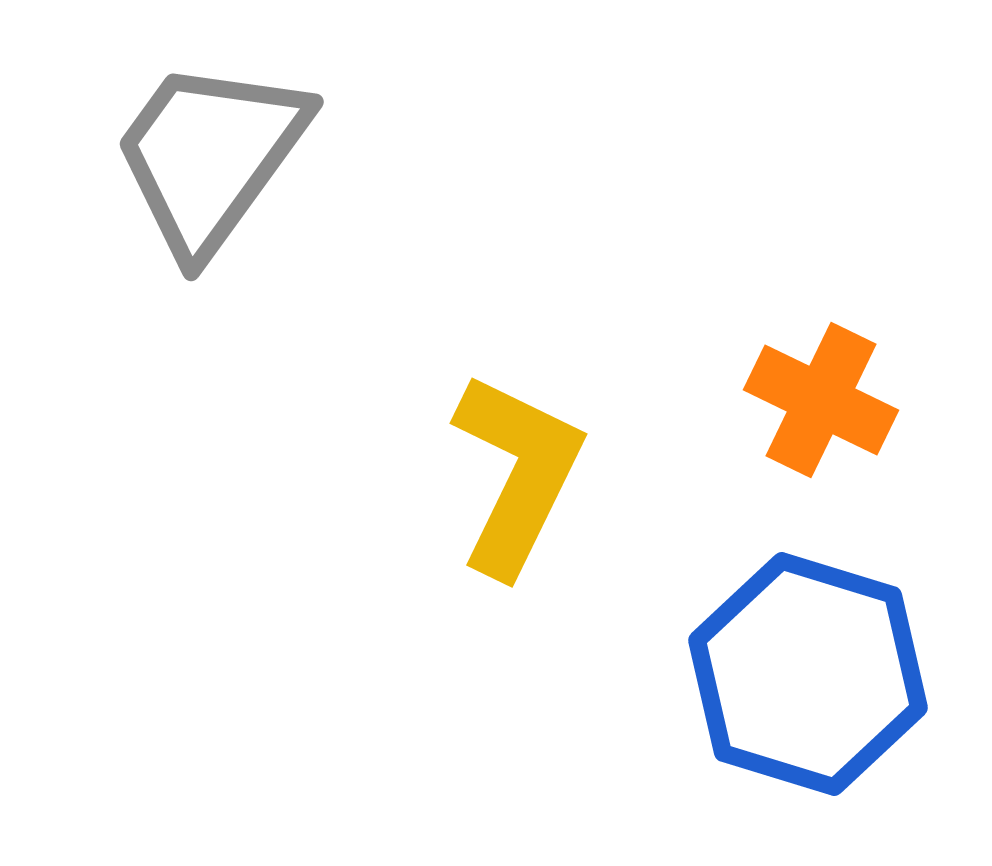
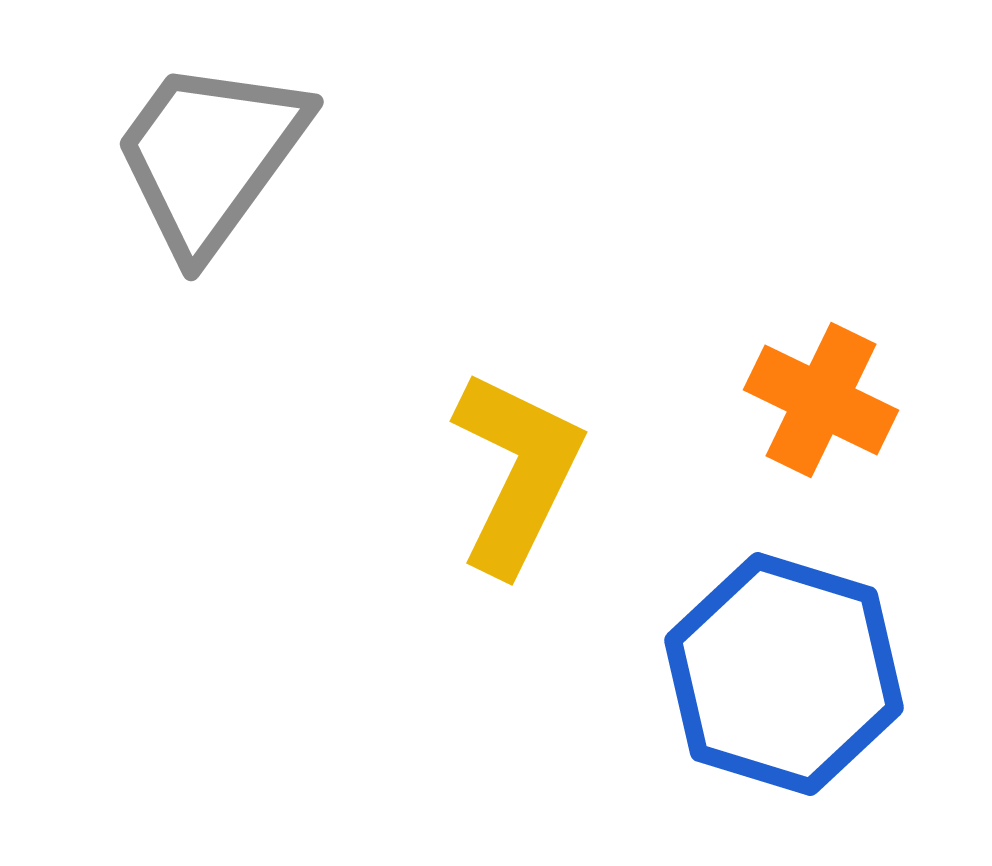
yellow L-shape: moved 2 px up
blue hexagon: moved 24 px left
